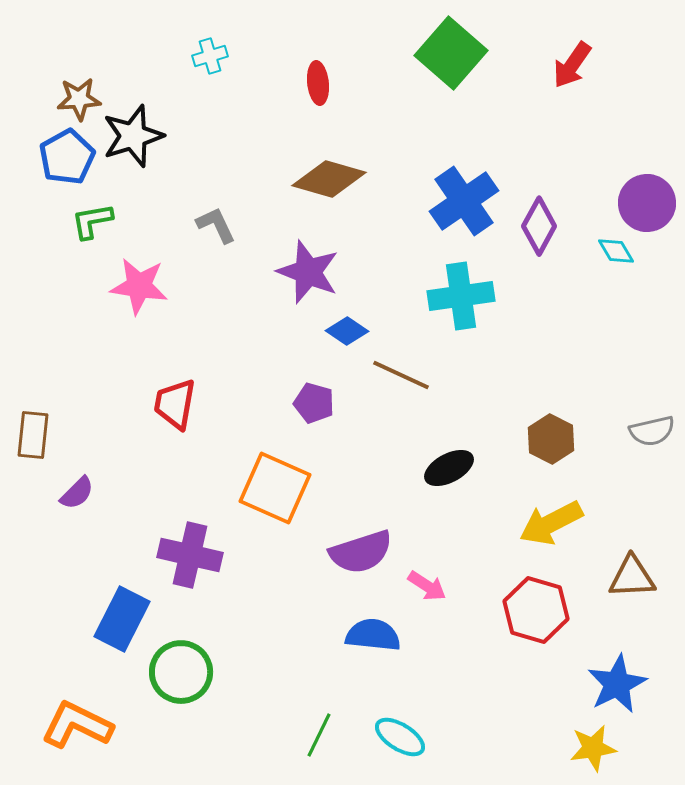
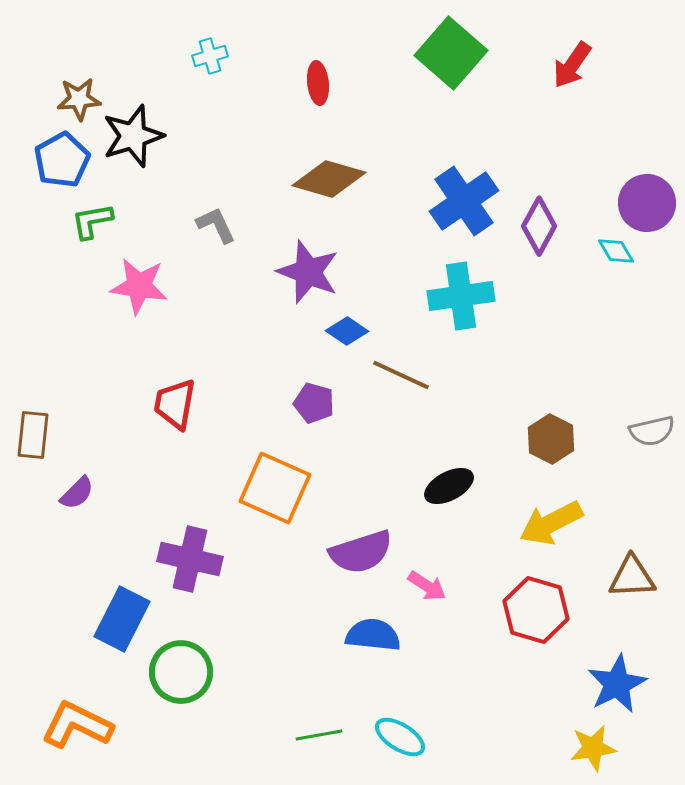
blue pentagon at (67, 157): moved 5 px left, 3 px down
black ellipse at (449, 468): moved 18 px down
purple cross at (190, 555): moved 4 px down
green line at (319, 735): rotated 54 degrees clockwise
